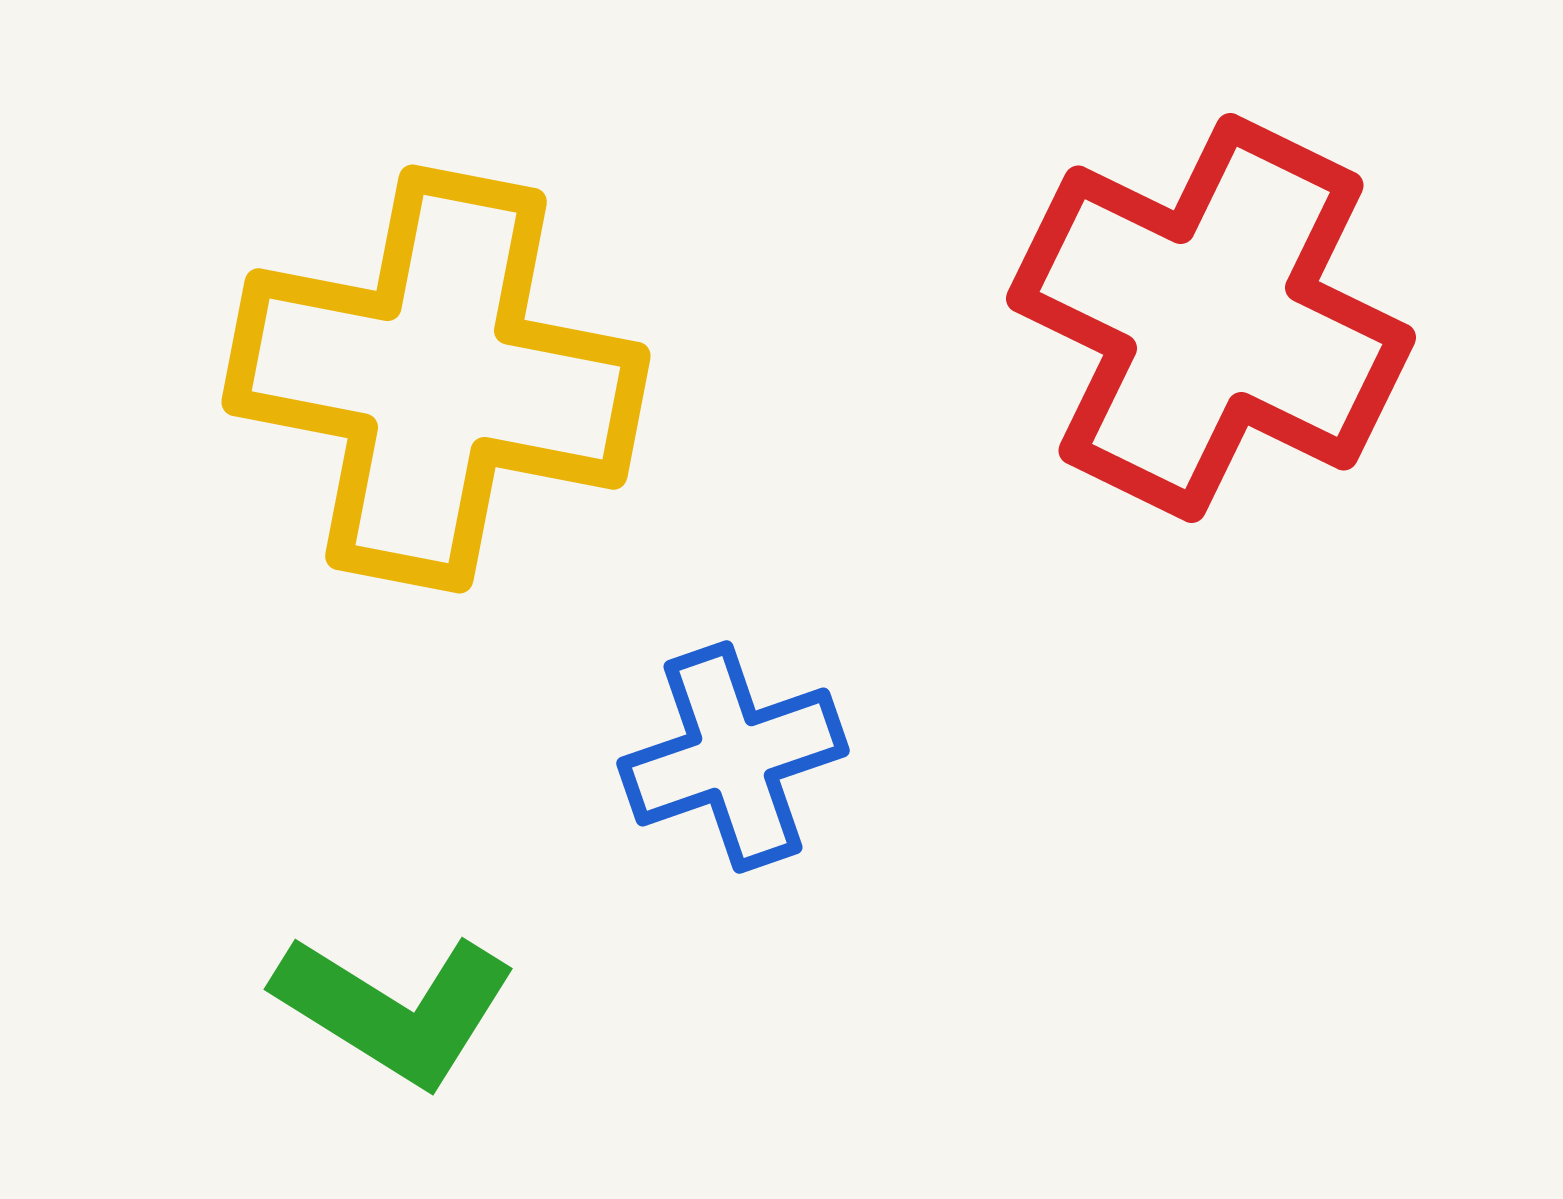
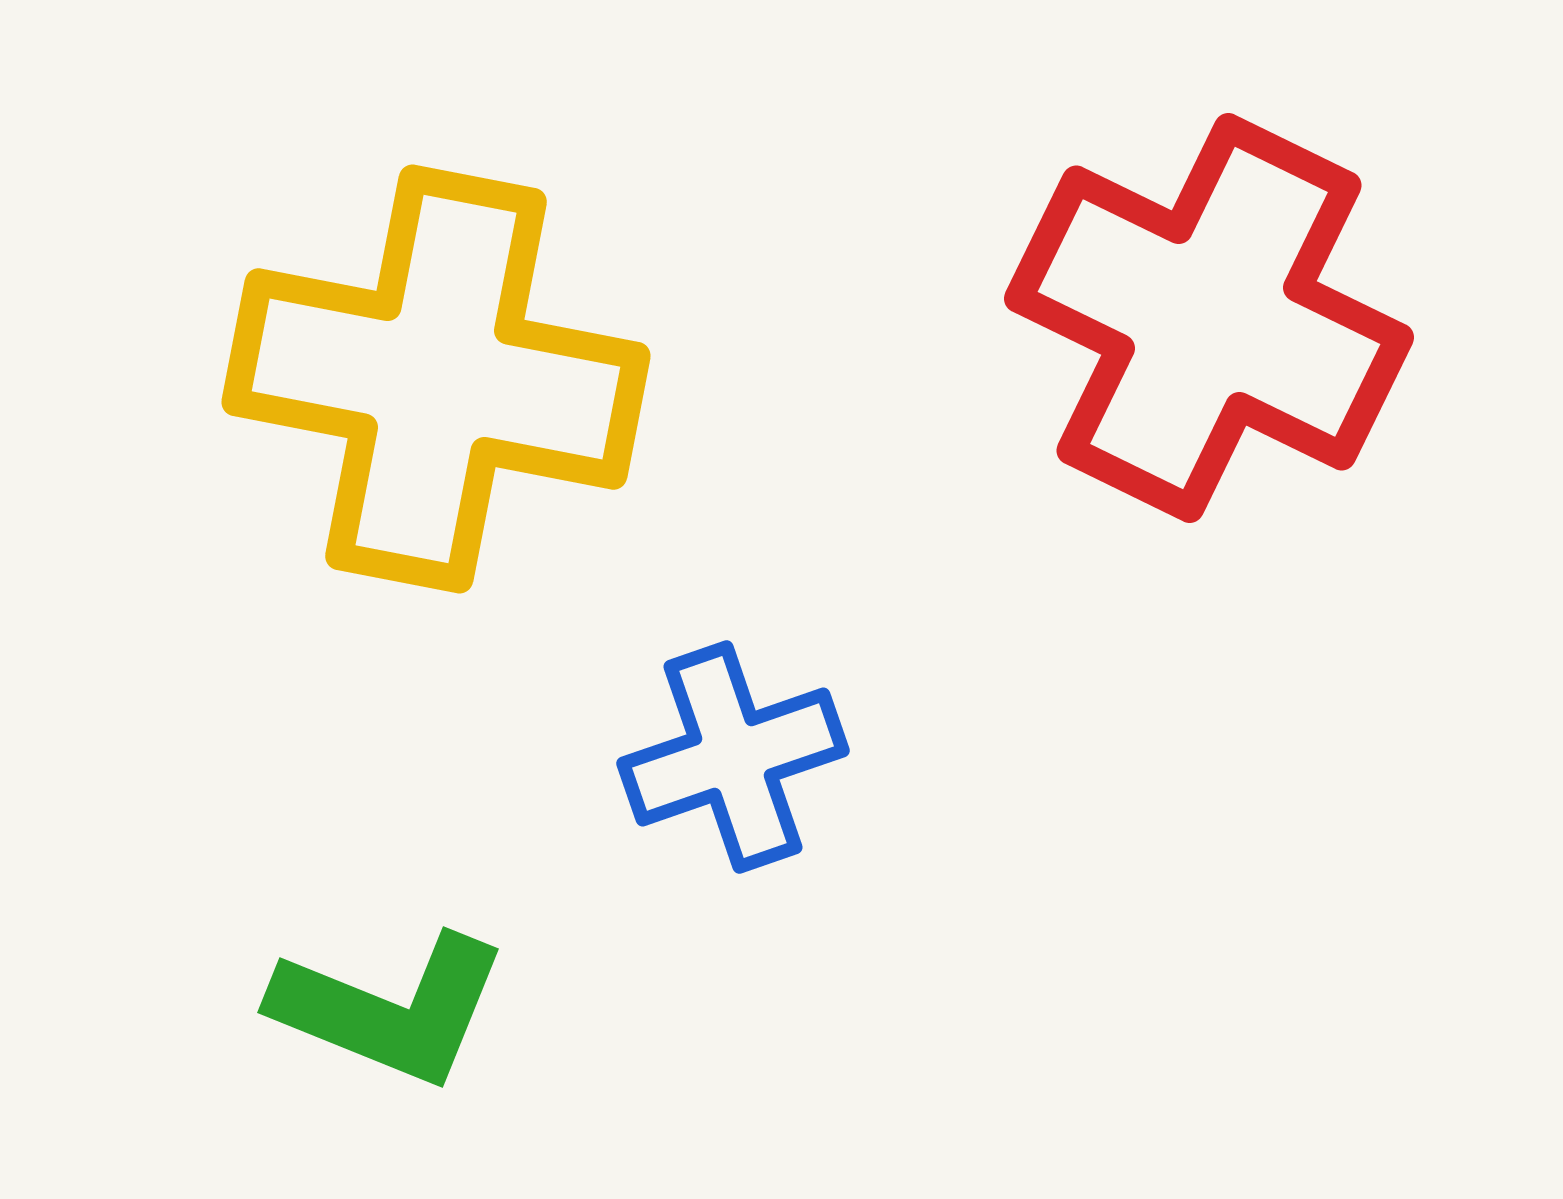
red cross: moved 2 px left
green L-shape: moved 5 px left; rotated 10 degrees counterclockwise
